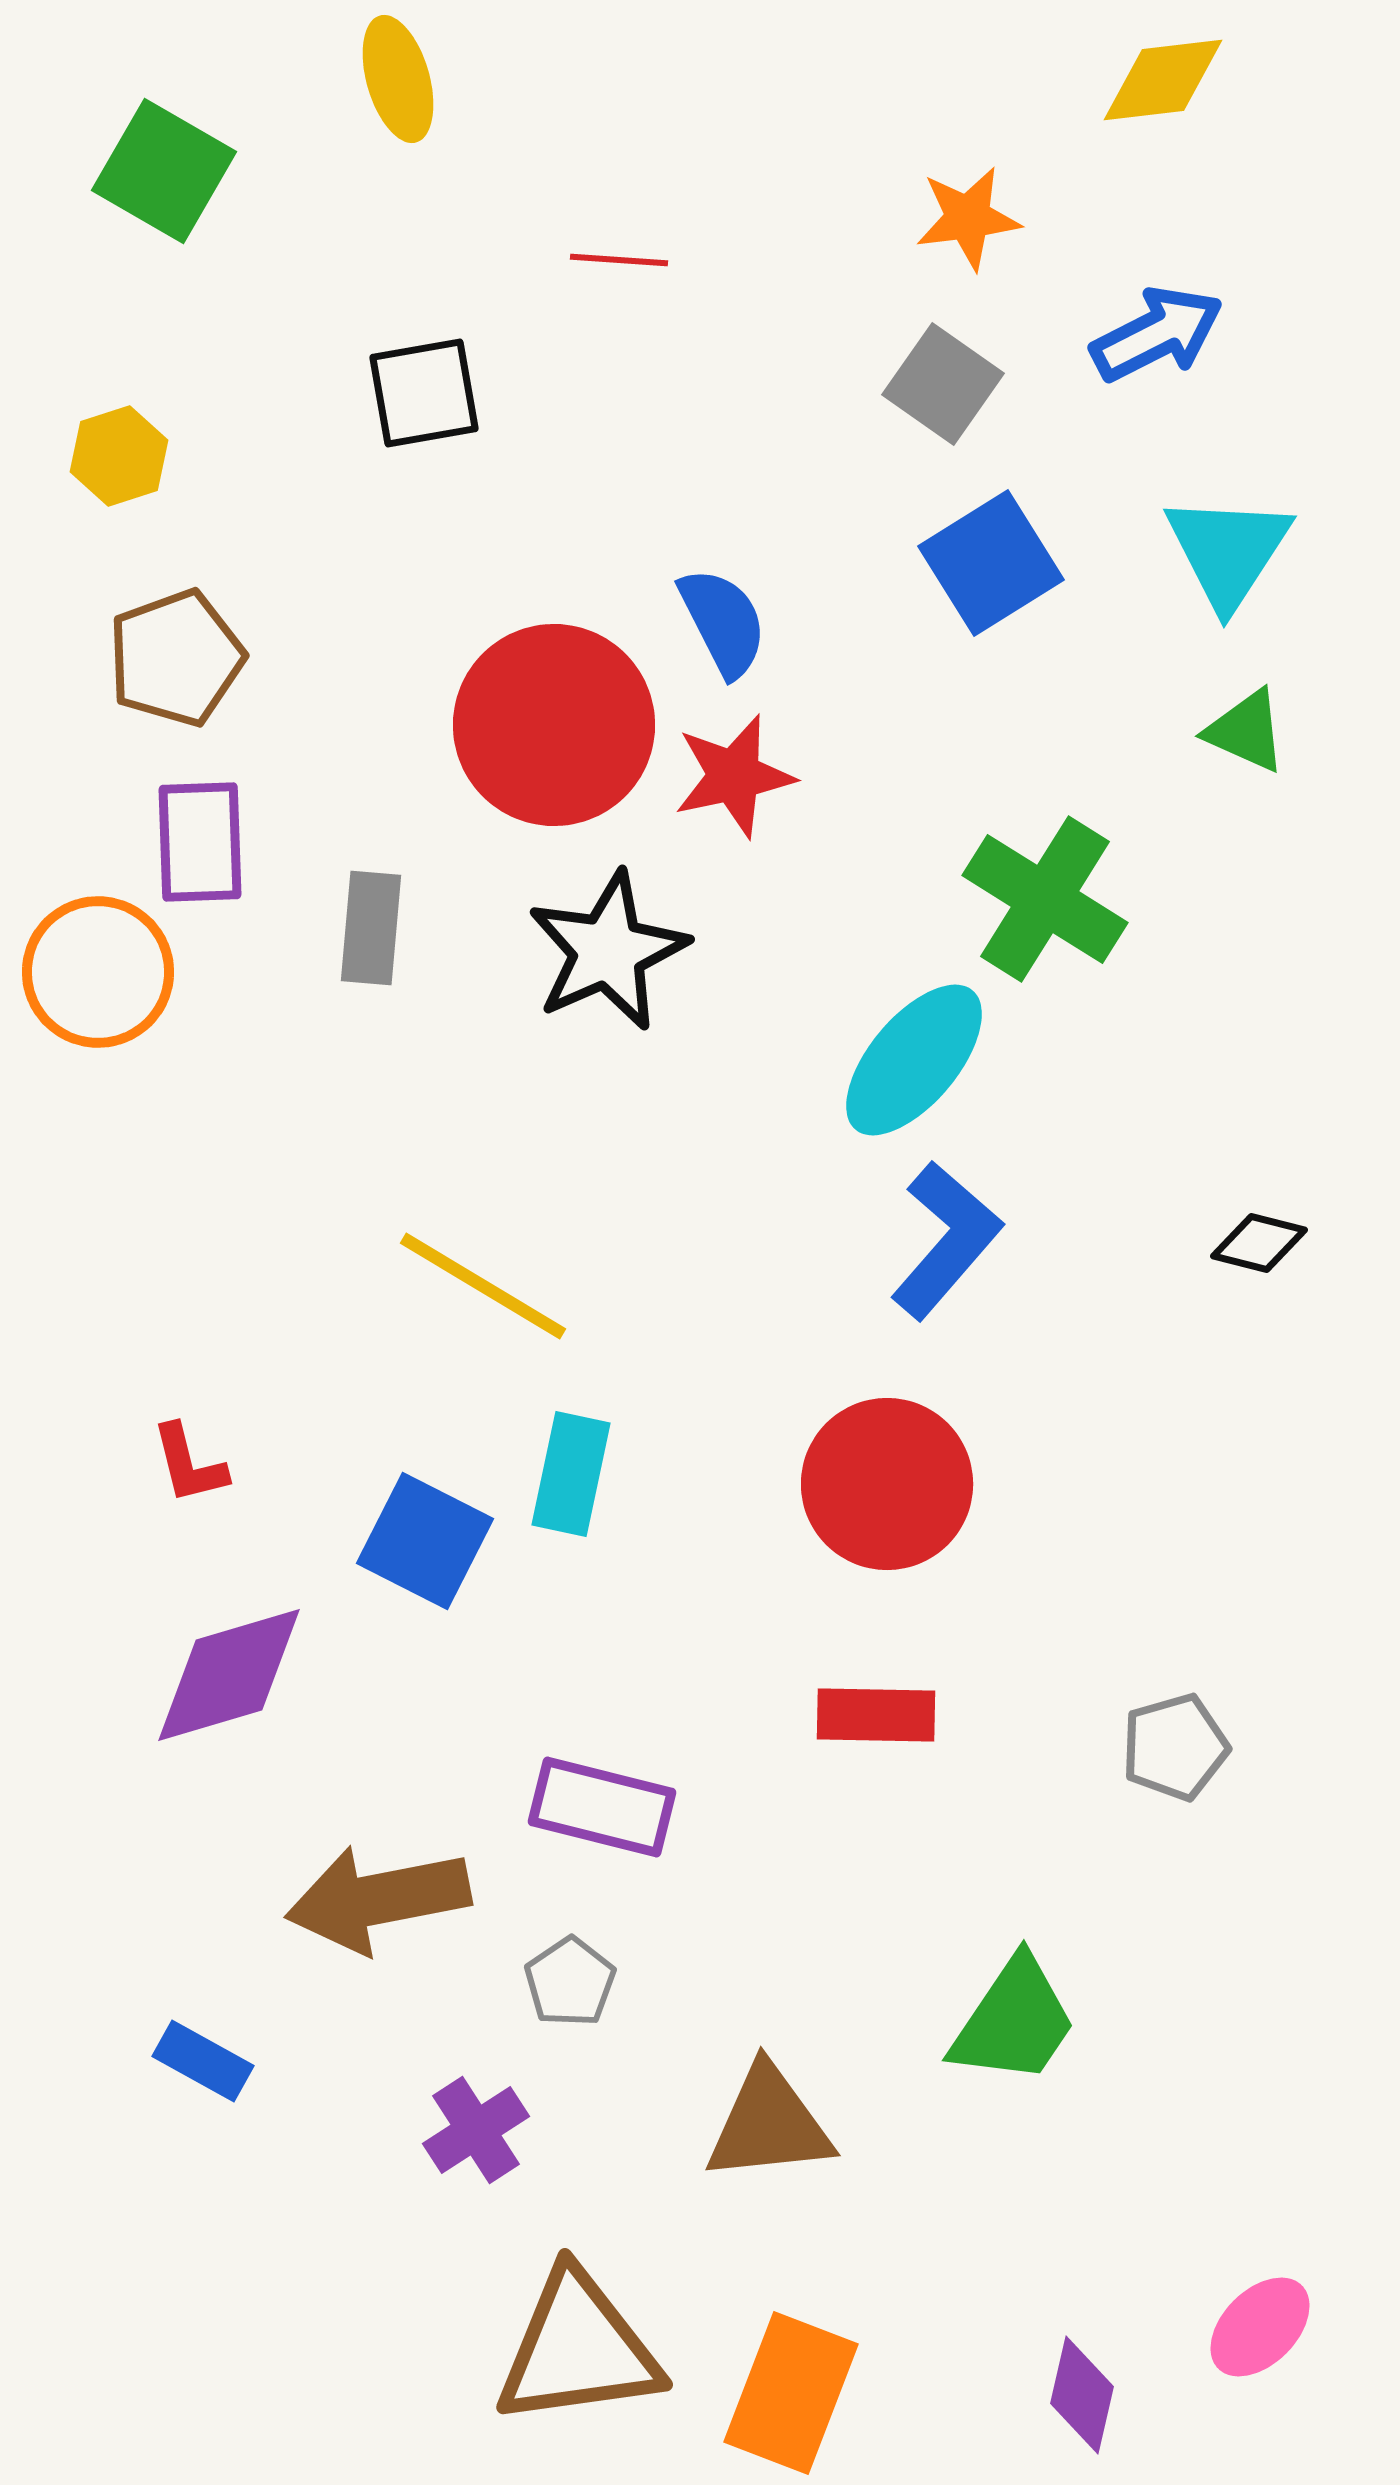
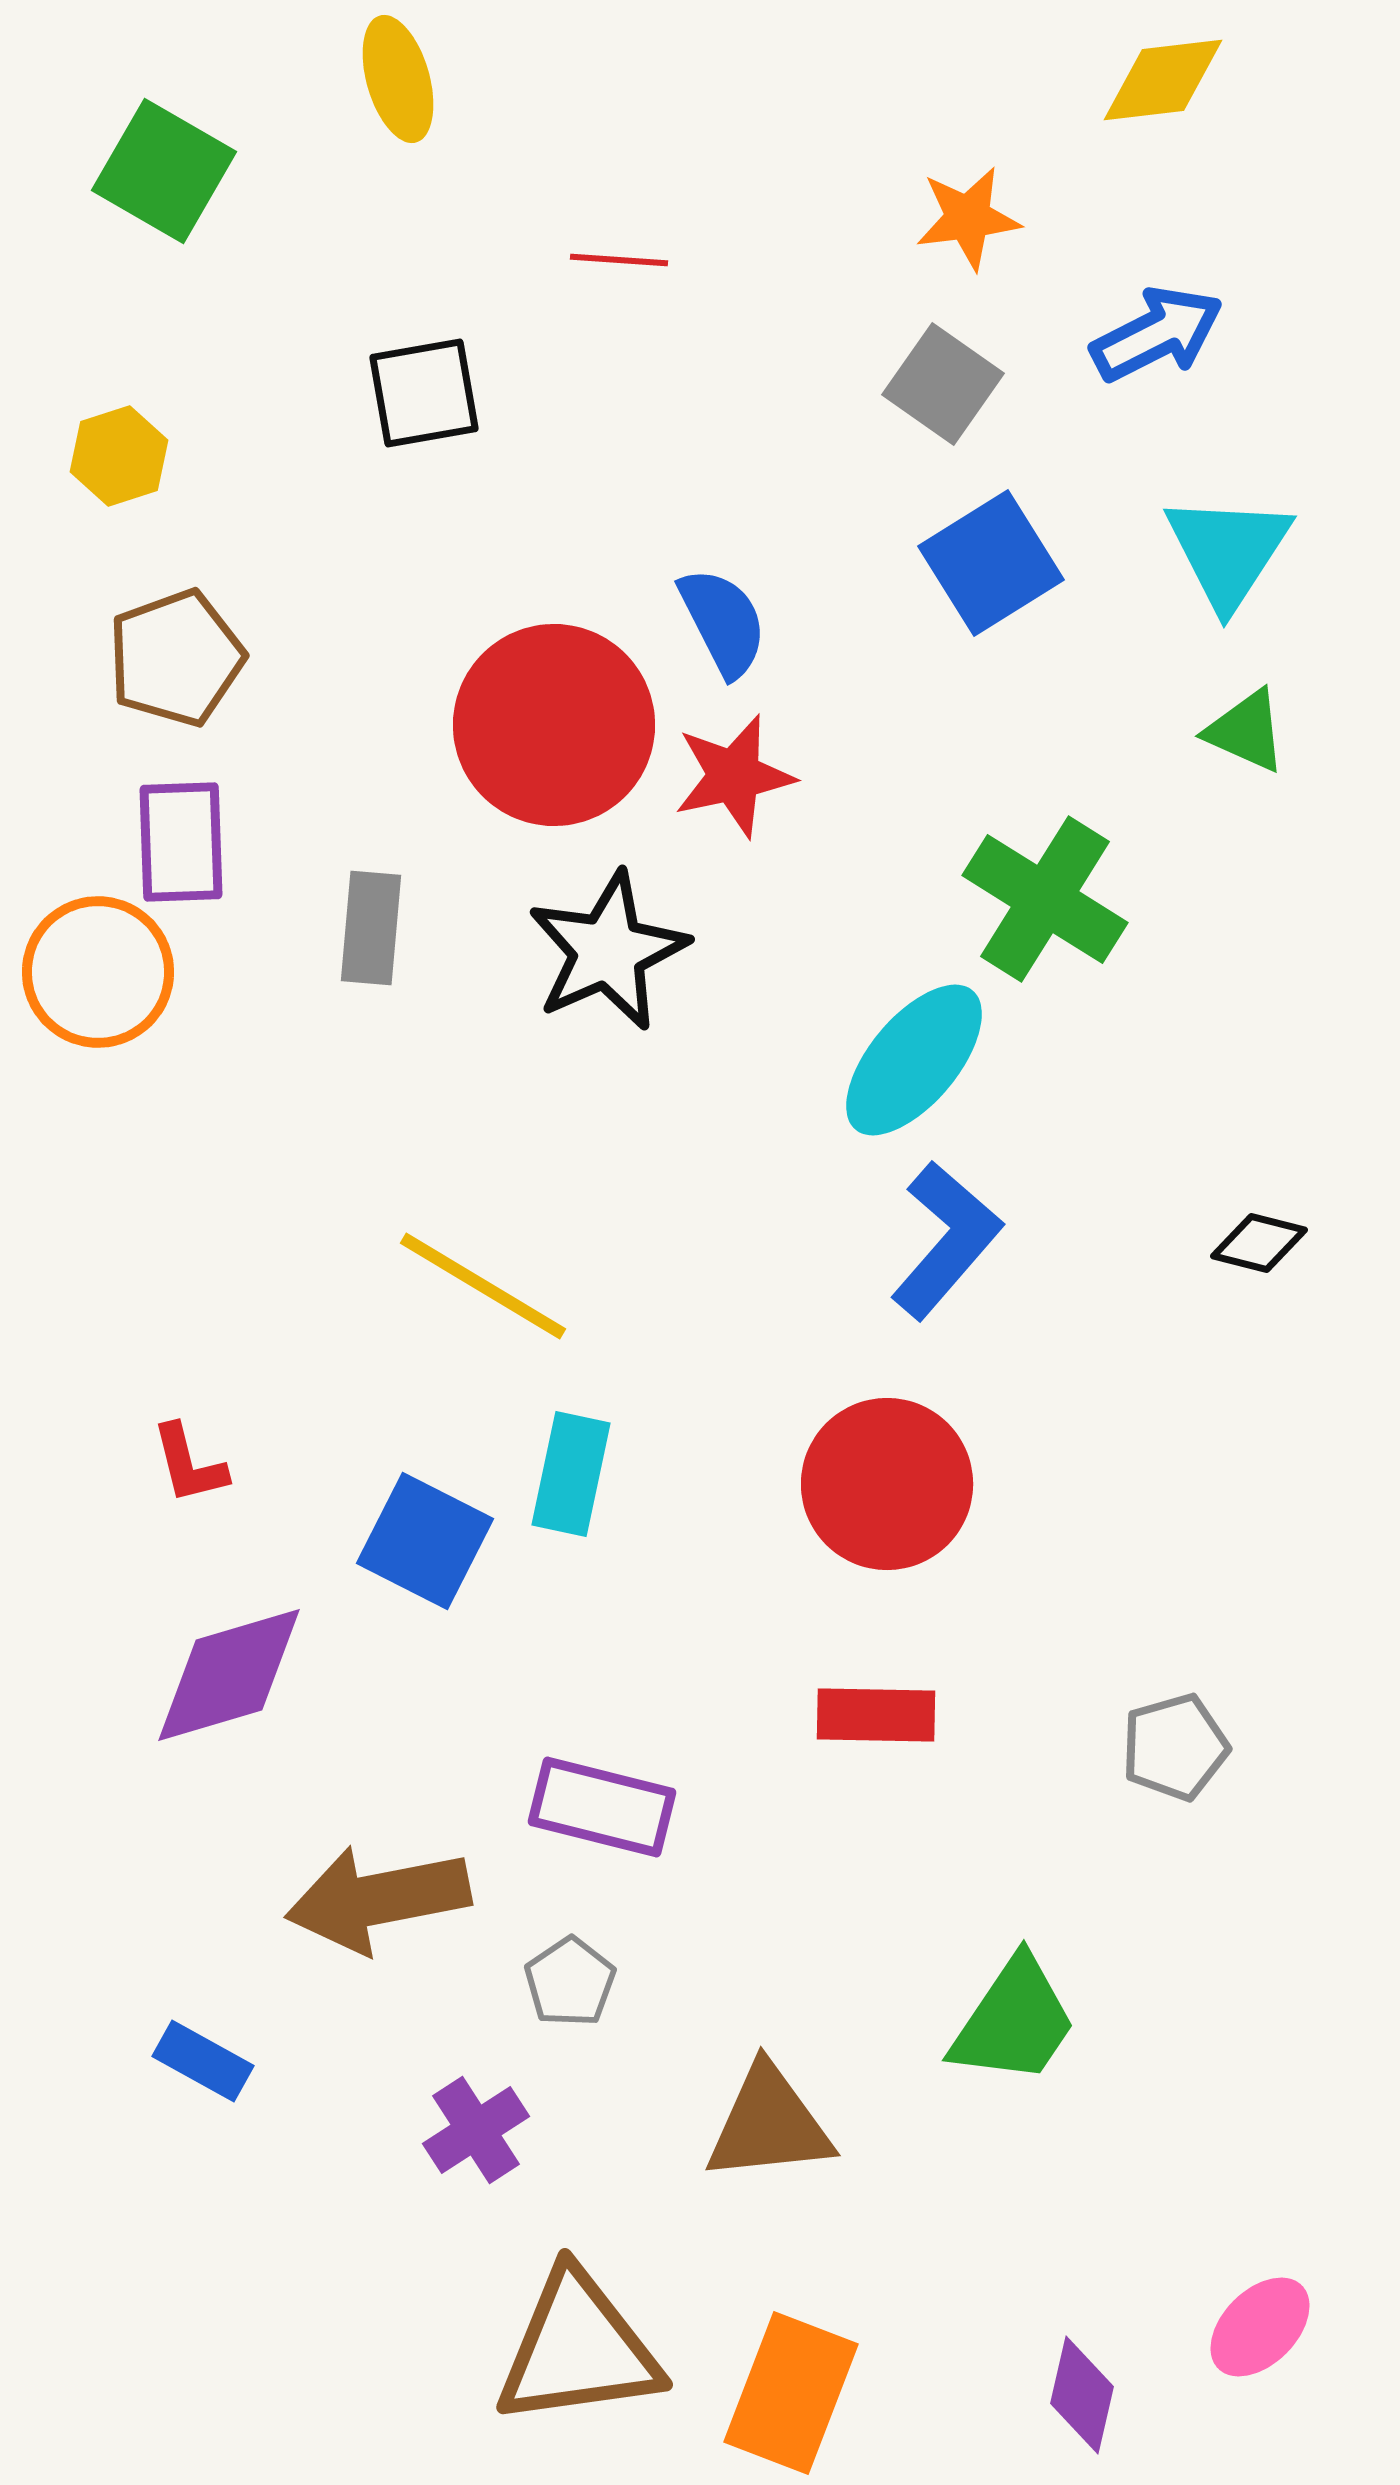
purple rectangle at (200, 842): moved 19 px left
